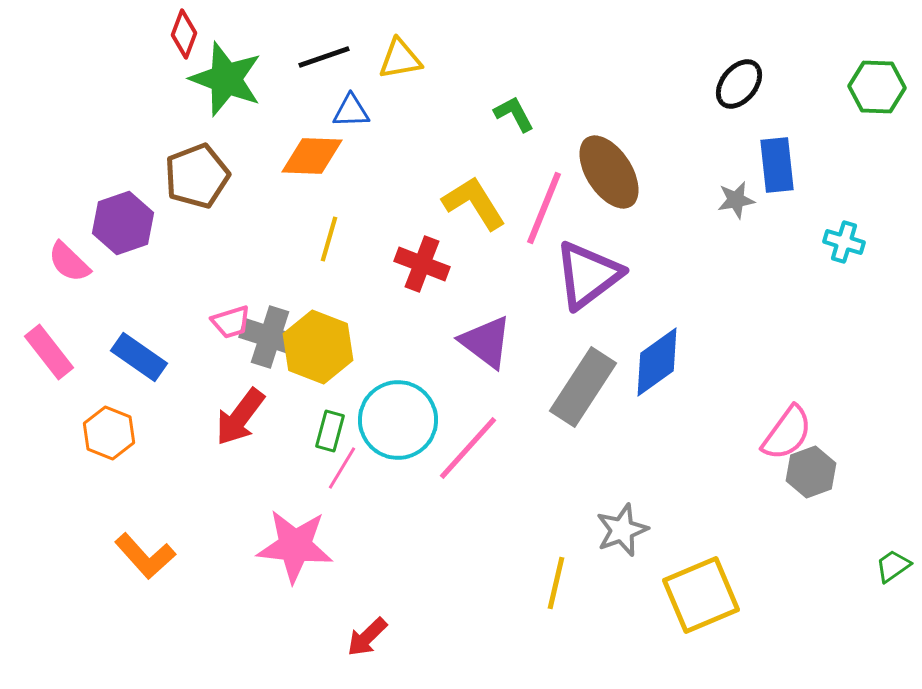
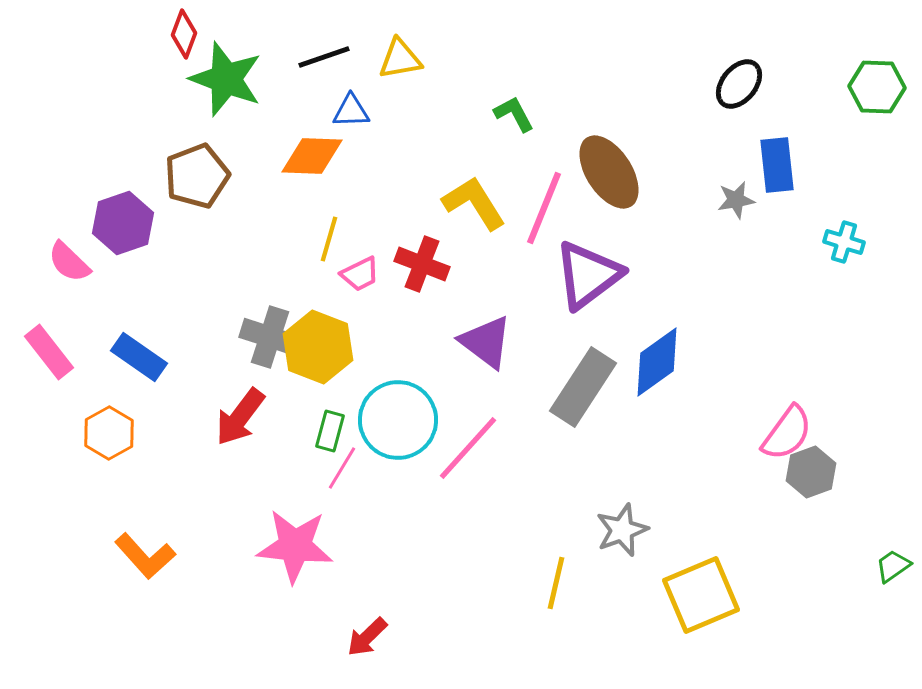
pink trapezoid at (231, 322): moved 129 px right, 48 px up; rotated 9 degrees counterclockwise
orange hexagon at (109, 433): rotated 9 degrees clockwise
